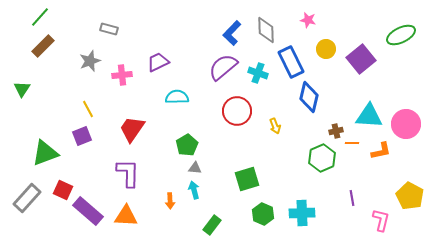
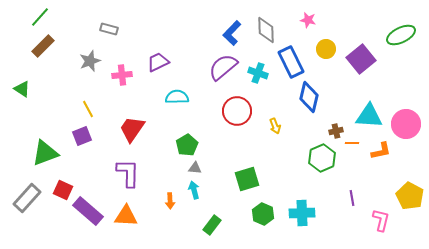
green triangle at (22, 89): rotated 30 degrees counterclockwise
